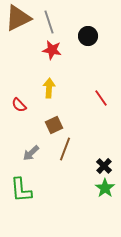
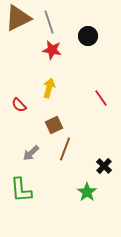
yellow arrow: rotated 12 degrees clockwise
green star: moved 18 px left, 4 px down
